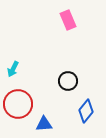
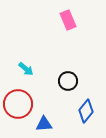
cyan arrow: moved 13 px right; rotated 77 degrees counterclockwise
